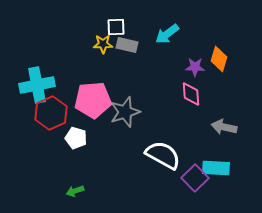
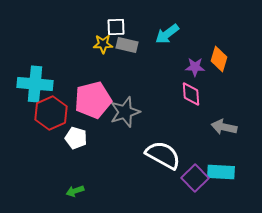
cyan cross: moved 2 px left, 1 px up; rotated 16 degrees clockwise
pink pentagon: rotated 9 degrees counterclockwise
cyan rectangle: moved 5 px right, 4 px down
